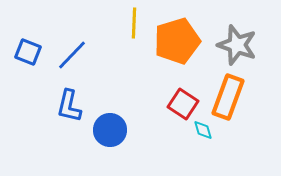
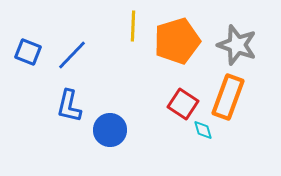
yellow line: moved 1 px left, 3 px down
